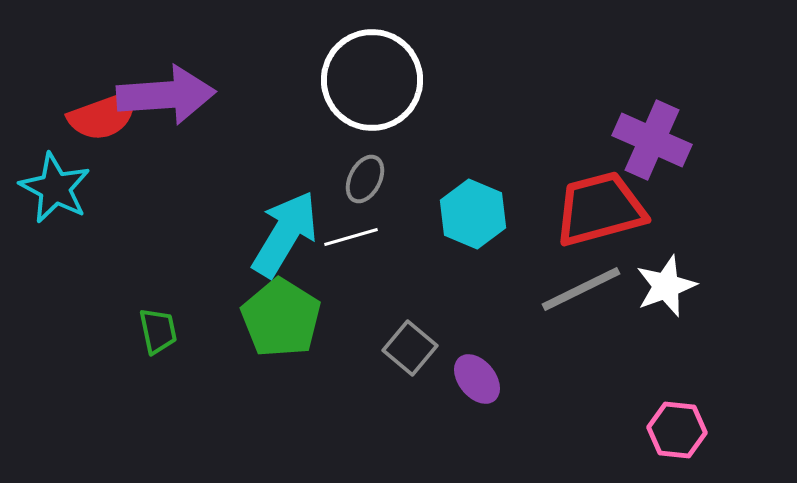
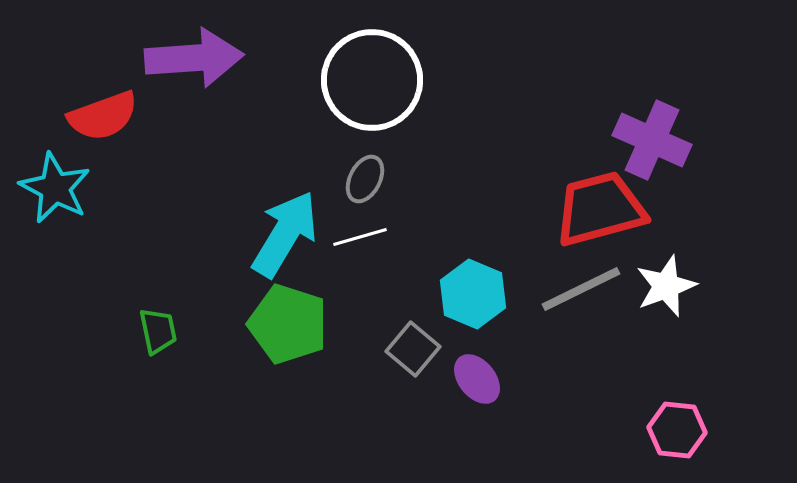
purple arrow: moved 28 px right, 37 px up
cyan hexagon: moved 80 px down
white line: moved 9 px right
green pentagon: moved 7 px right, 6 px down; rotated 14 degrees counterclockwise
gray square: moved 3 px right, 1 px down
